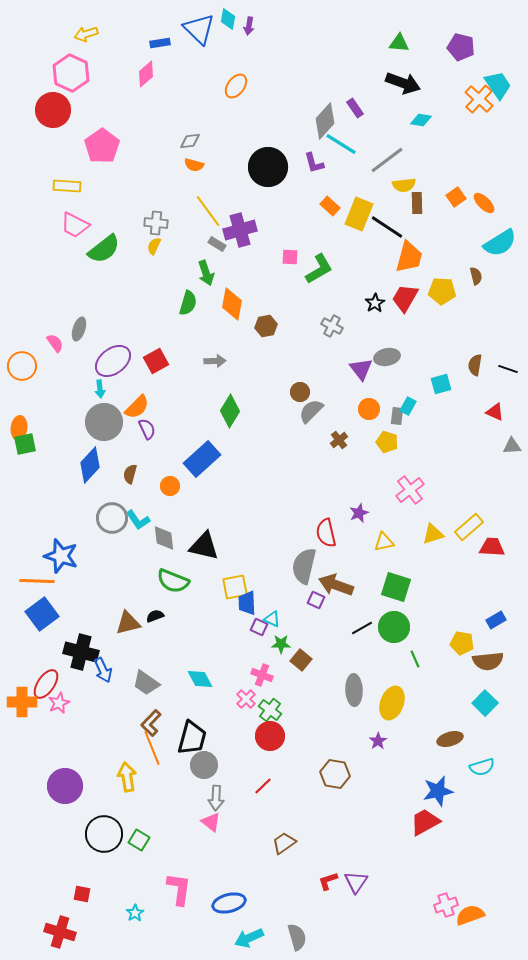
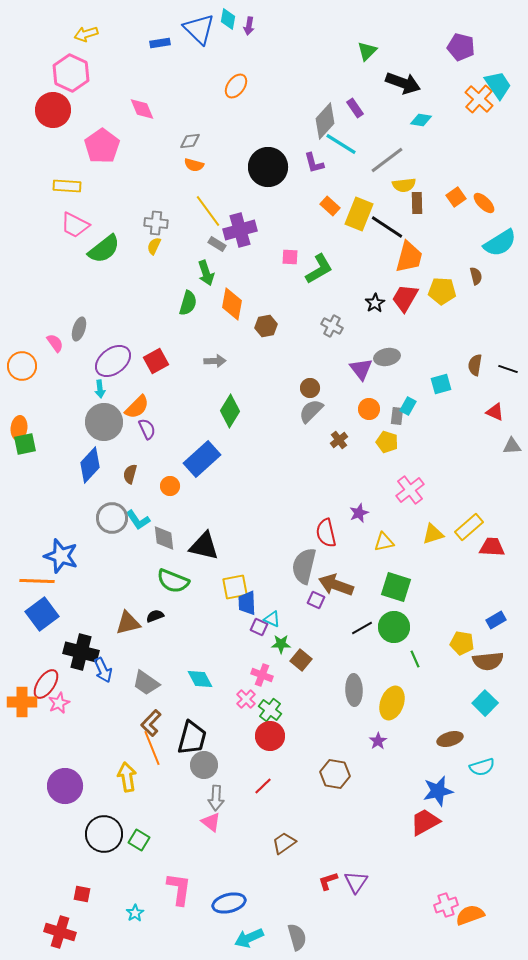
green triangle at (399, 43): moved 32 px left, 8 px down; rotated 50 degrees counterclockwise
pink diamond at (146, 74): moved 4 px left, 35 px down; rotated 72 degrees counterclockwise
brown circle at (300, 392): moved 10 px right, 4 px up
